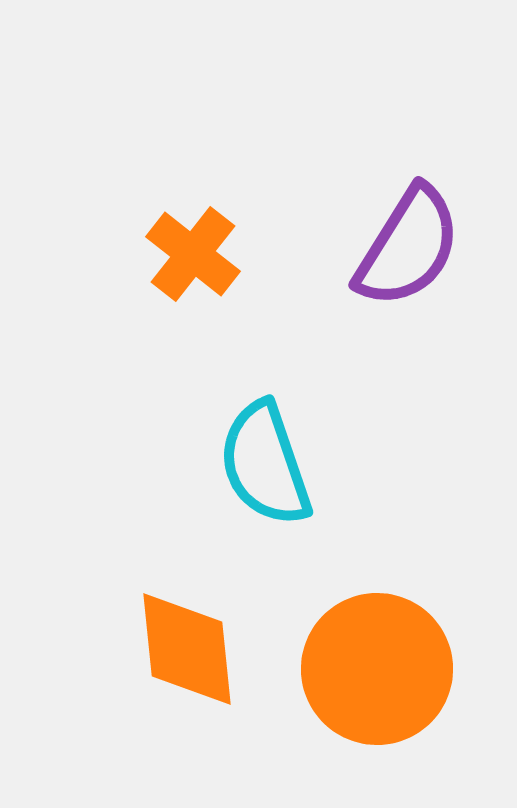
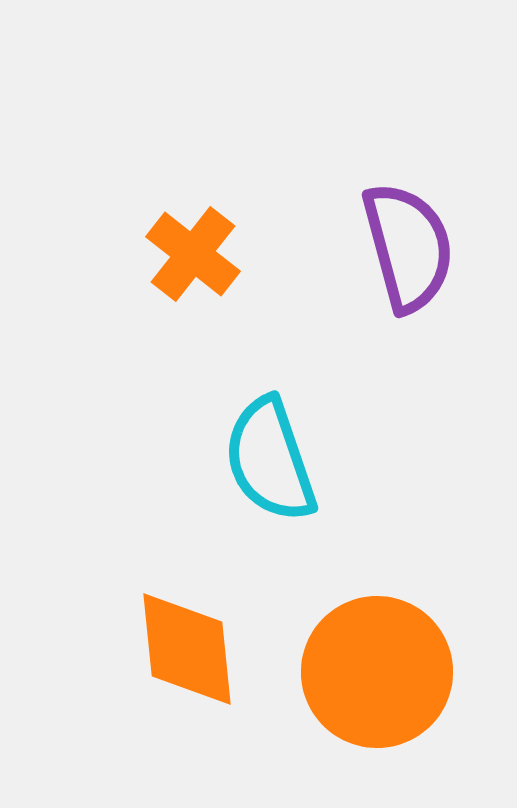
purple semicircle: rotated 47 degrees counterclockwise
cyan semicircle: moved 5 px right, 4 px up
orange circle: moved 3 px down
